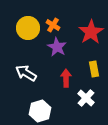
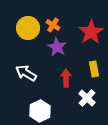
white cross: moved 1 px right
white hexagon: rotated 10 degrees counterclockwise
